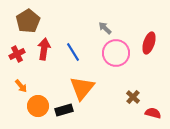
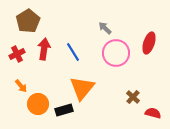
orange circle: moved 2 px up
